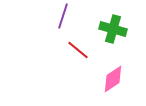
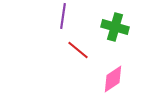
purple line: rotated 10 degrees counterclockwise
green cross: moved 2 px right, 2 px up
